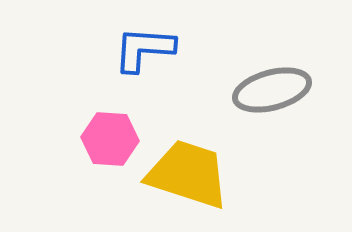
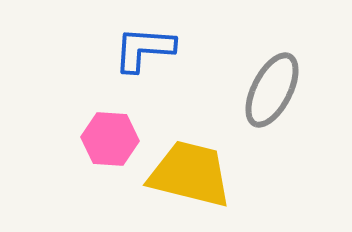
gray ellipse: rotated 48 degrees counterclockwise
yellow trapezoid: moved 2 px right; rotated 4 degrees counterclockwise
